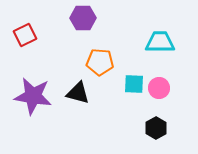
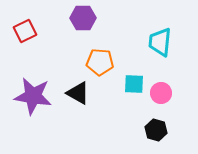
red square: moved 4 px up
cyan trapezoid: rotated 84 degrees counterclockwise
pink circle: moved 2 px right, 5 px down
black triangle: rotated 15 degrees clockwise
black hexagon: moved 2 px down; rotated 15 degrees counterclockwise
